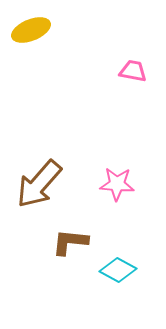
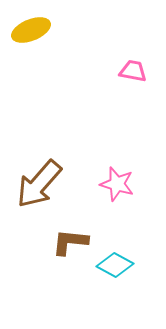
pink star: rotated 12 degrees clockwise
cyan diamond: moved 3 px left, 5 px up
